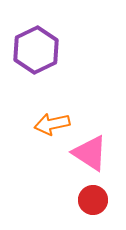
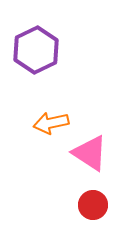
orange arrow: moved 1 px left, 1 px up
red circle: moved 5 px down
